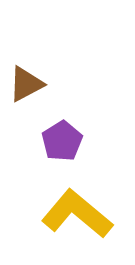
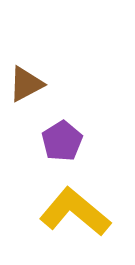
yellow L-shape: moved 2 px left, 2 px up
